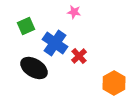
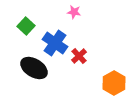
green square: rotated 24 degrees counterclockwise
